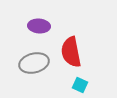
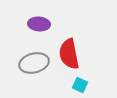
purple ellipse: moved 2 px up
red semicircle: moved 2 px left, 2 px down
